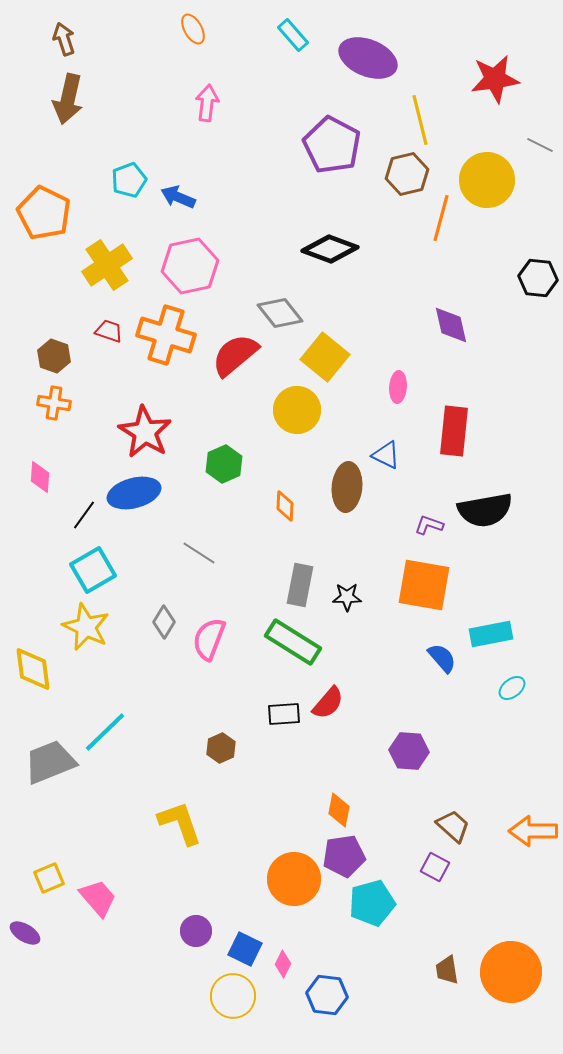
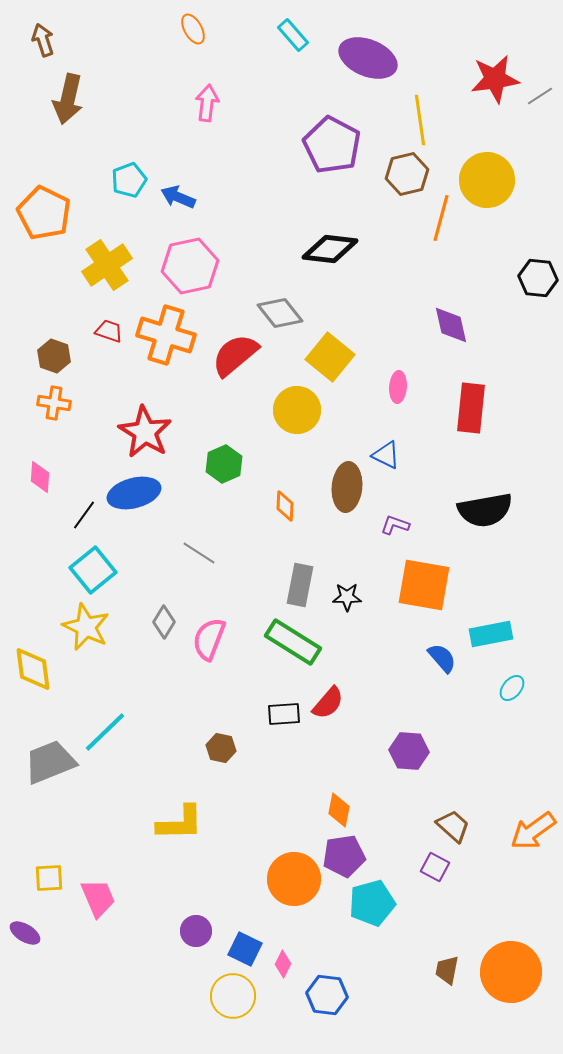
brown arrow at (64, 39): moved 21 px left, 1 px down
yellow line at (420, 120): rotated 6 degrees clockwise
gray line at (540, 145): moved 49 px up; rotated 60 degrees counterclockwise
black diamond at (330, 249): rotated 14 degrees counterclockwise
yellow square at (325, 357): moved 5 px right
red rectangle at (454, 431): moved 17 px right, 23 px up
purple L-shape at (429, 525): moved 34 px left
cyan square at (93, 570): rotated 9 degrees counterclockwise
cyan ellipse at (512, 688): rotated 12 degrees counterclockwise
brown hexagon at (221, 748): rotated 24 degrees counterclockwise
yellow L-shape at (180, 823): rotated 108 degrees clockwise
orange arrow at (533, 831): rotated 36 degrees counterclockwise
yellow square at (49, 878): rotated 20 degrees clockwise
pink trapezoid at (98, 898): rotated 18 degrees clockwise
brown trapezoid at (447, 970): rotated 20 degrees clockwise
